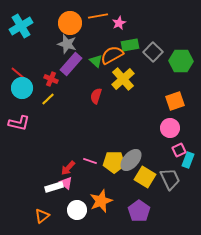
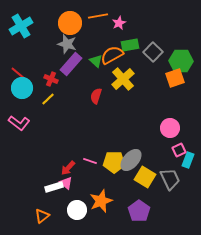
orange square: moved 23 px up
pink L-shape: rotated 25 degrees clockwise
